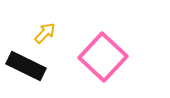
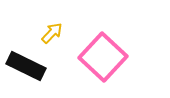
yellow arrow: moved 7 px right
